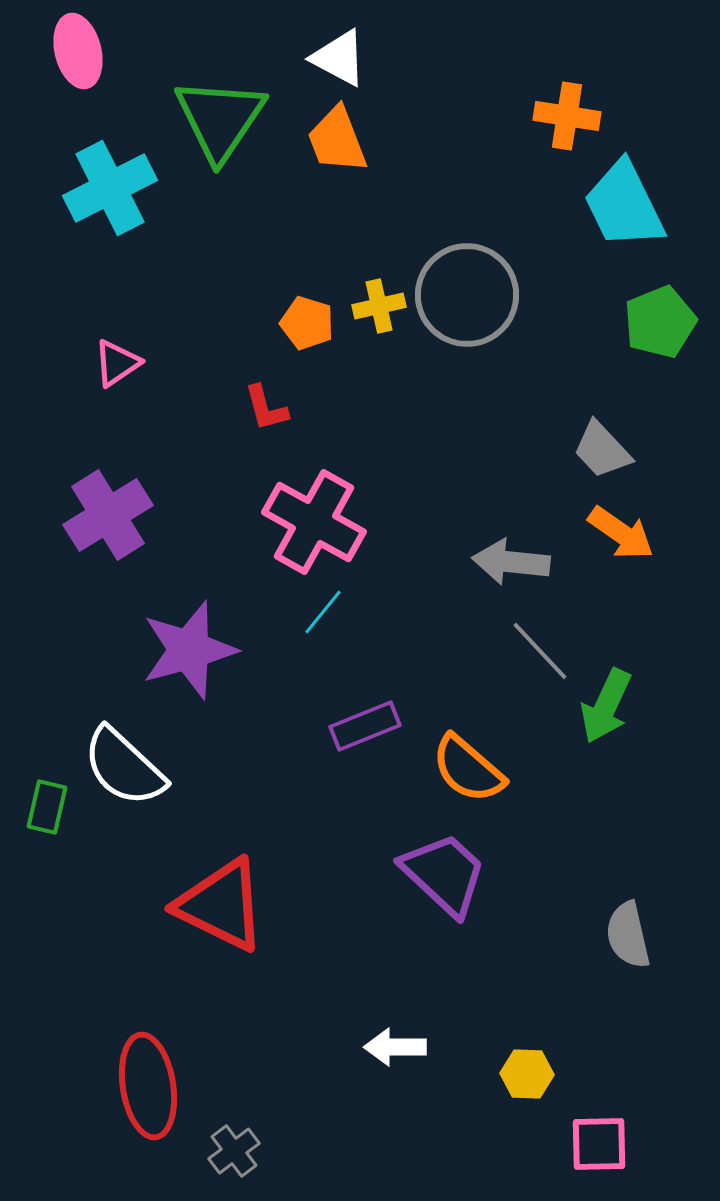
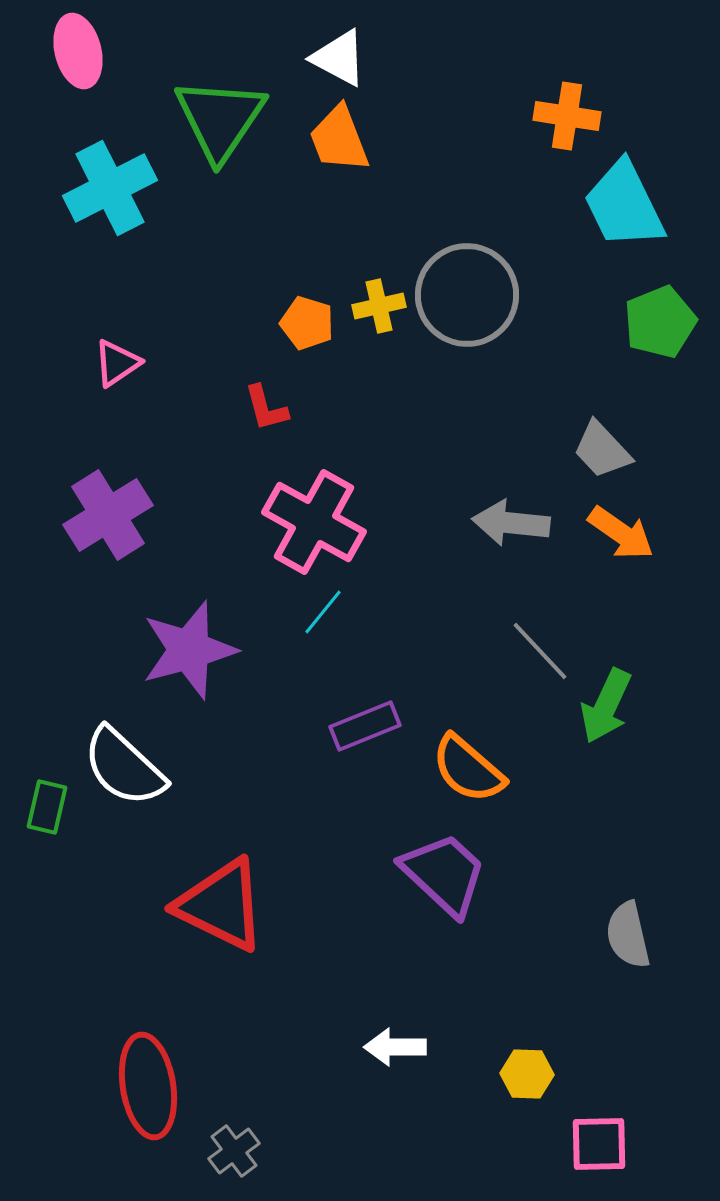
orange trapezoid: moved 2 px right, 1 px up
gray arrow: moved 39 px up
